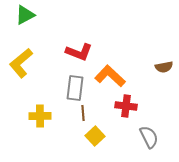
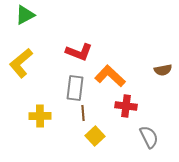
brown semicircle: moved 1 px left, 3 px down
